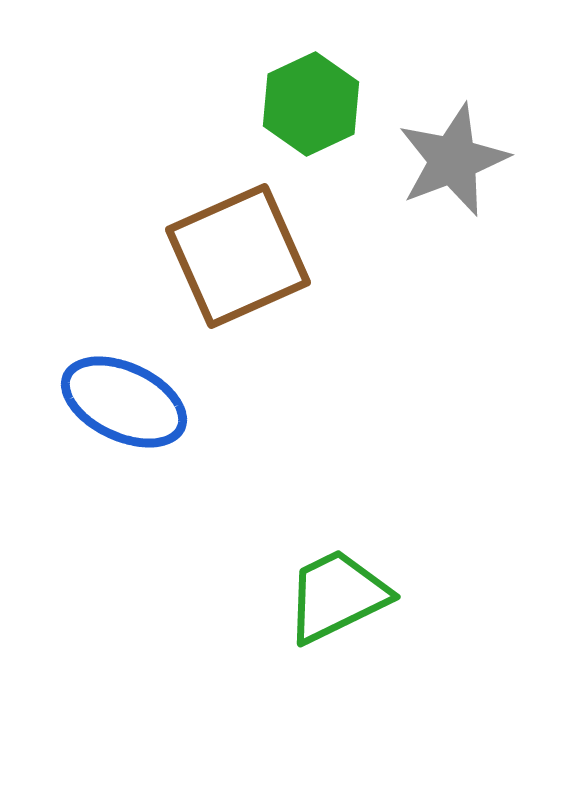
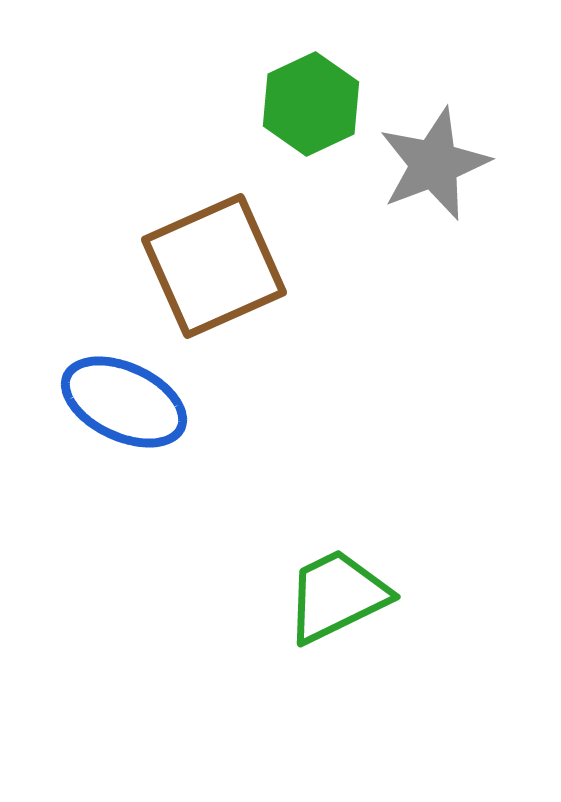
gray star: moved 19 px left, 4 px down
brown square: moved 24 px left, 10 px down
